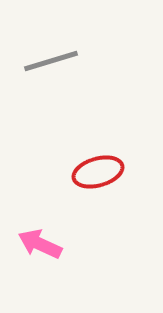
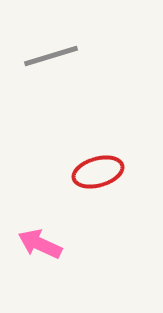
gray line: moved 5 px up
